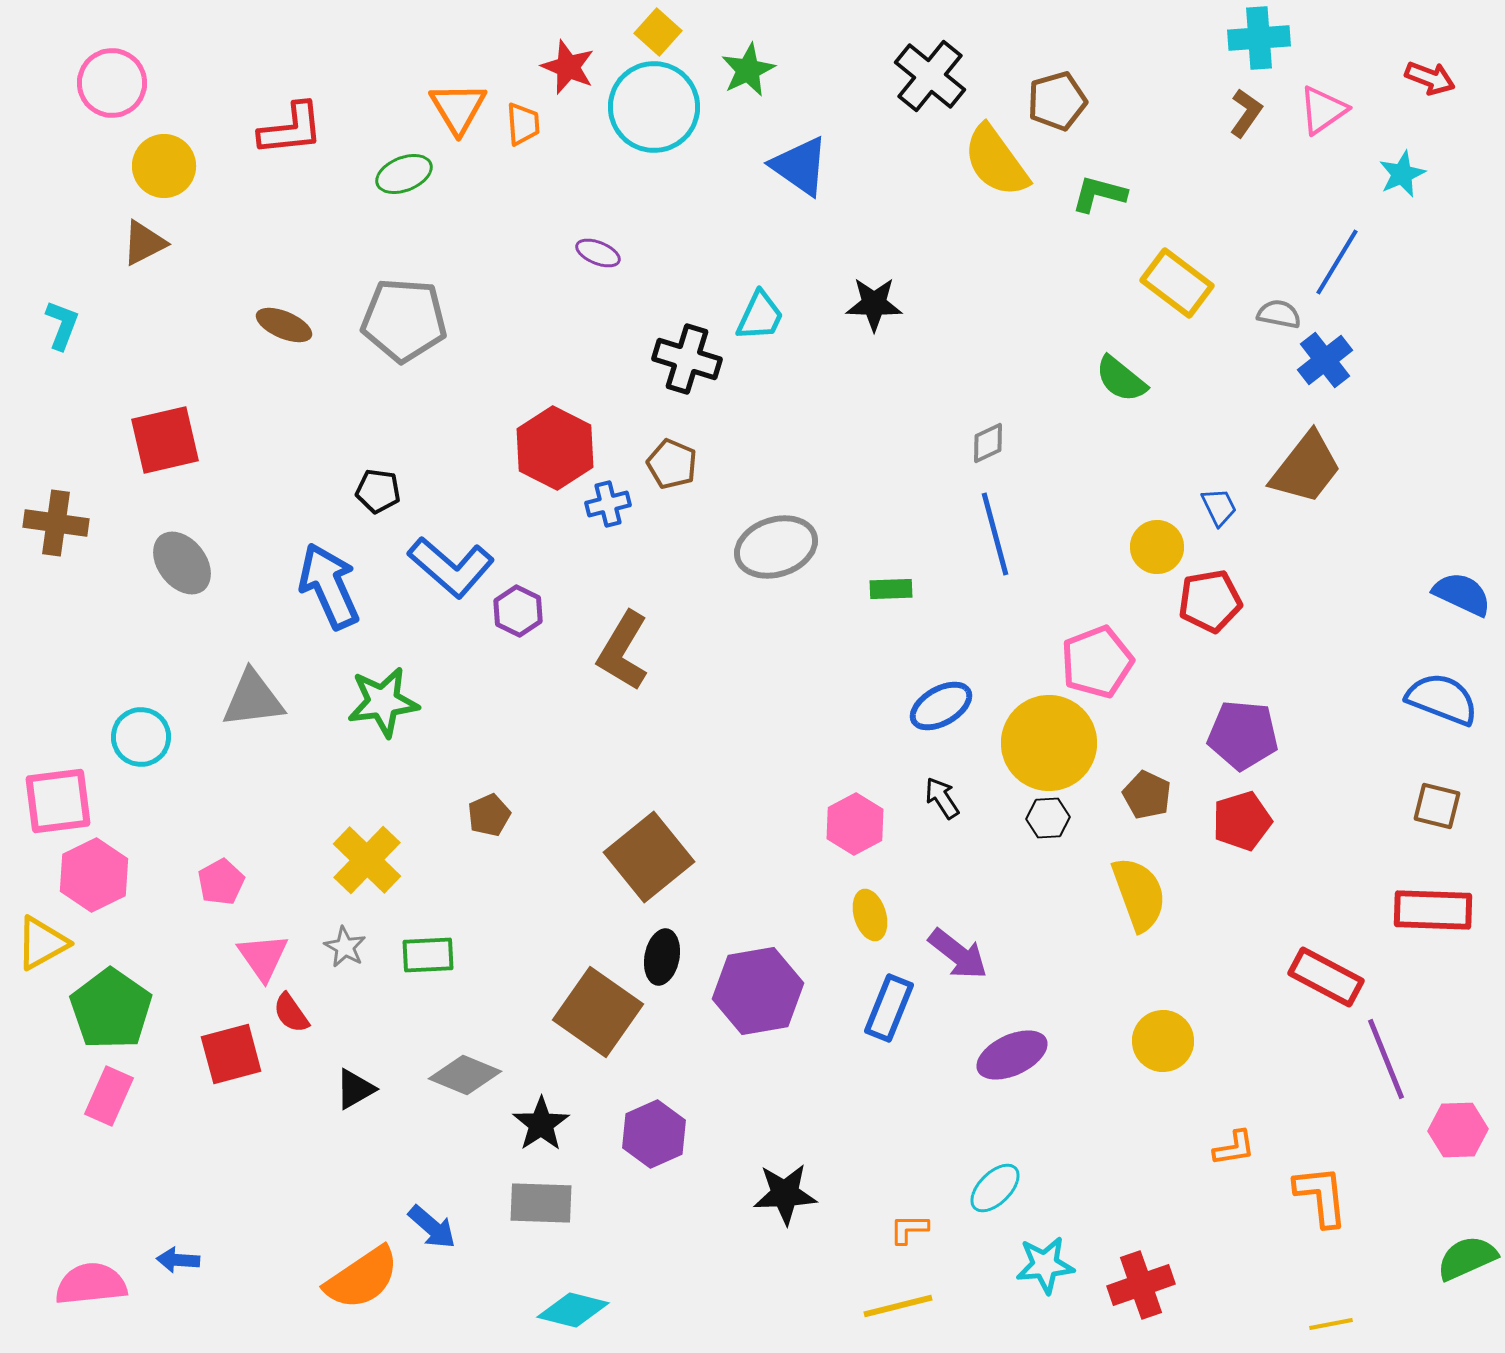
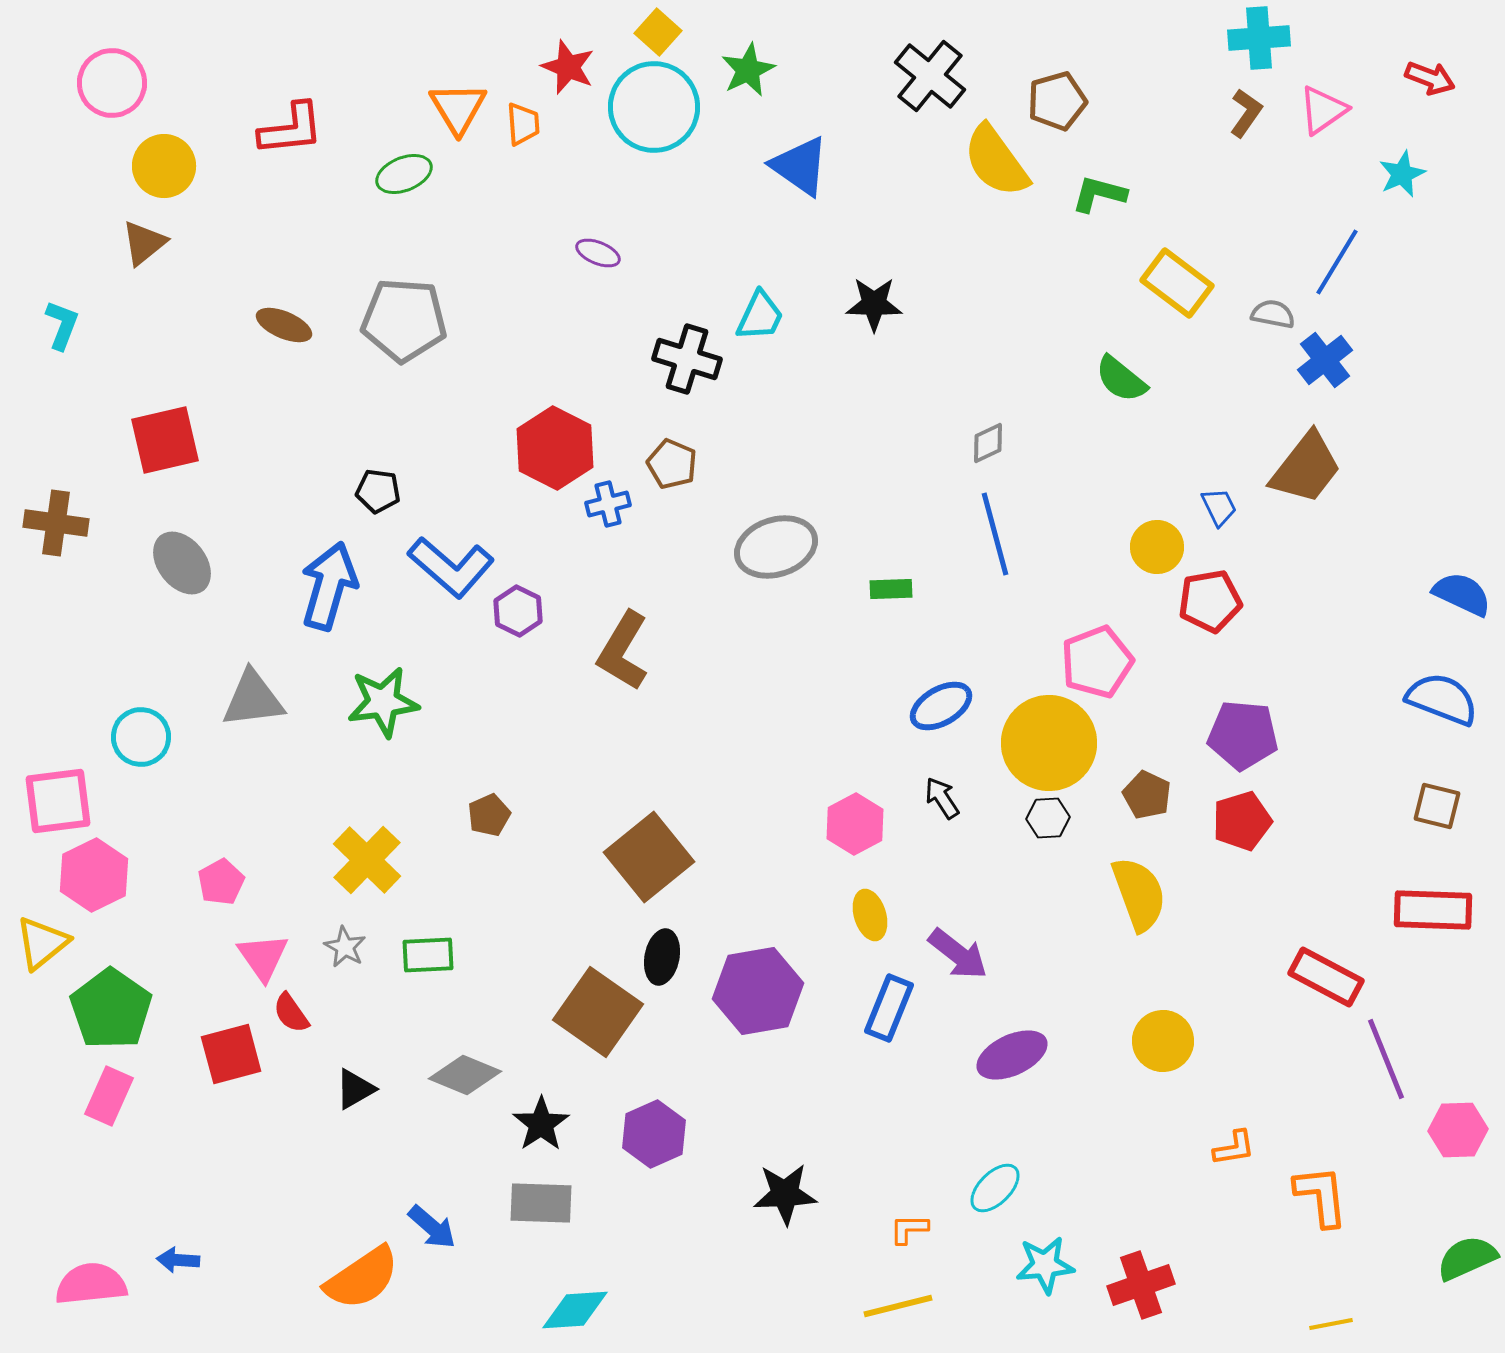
brown triangle at (144, 243): rotated 12 degrees counterclockwise
gray semicircle at (1279, 314): moved 6 px left
blue arrow at (329, 586): rotated 40 degrees clockwise
yellow triangle at (42, 943): rotated 10 degrees counterclockwise
cyan diamond at (573, 1310): moved 2 px right; rotated 18 degrees counterclockwise
